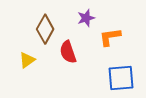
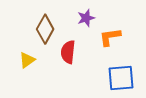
red semicircle: rotated 25 degrees clockwise
